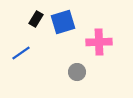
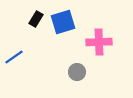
blue line: moved 7 px left, 4 px down
